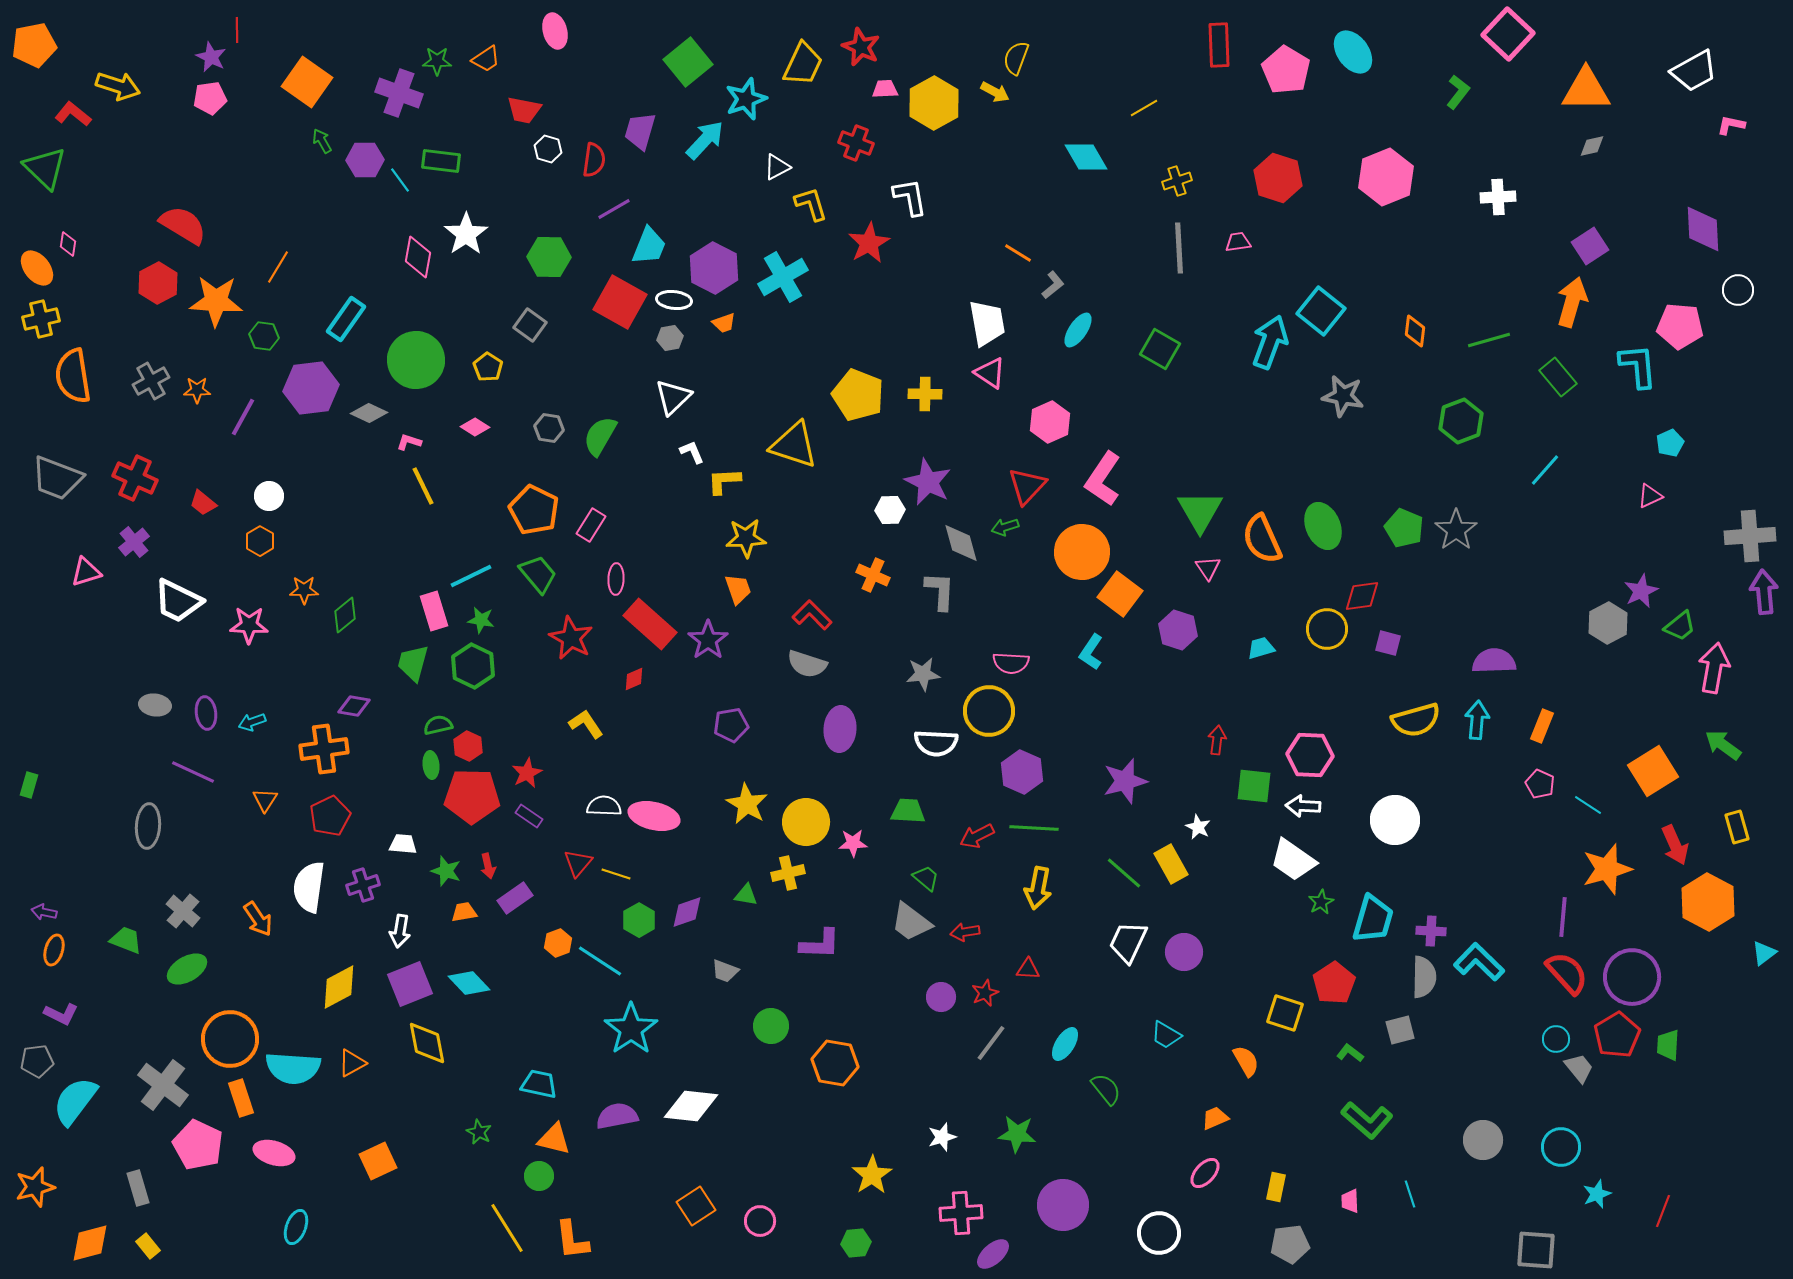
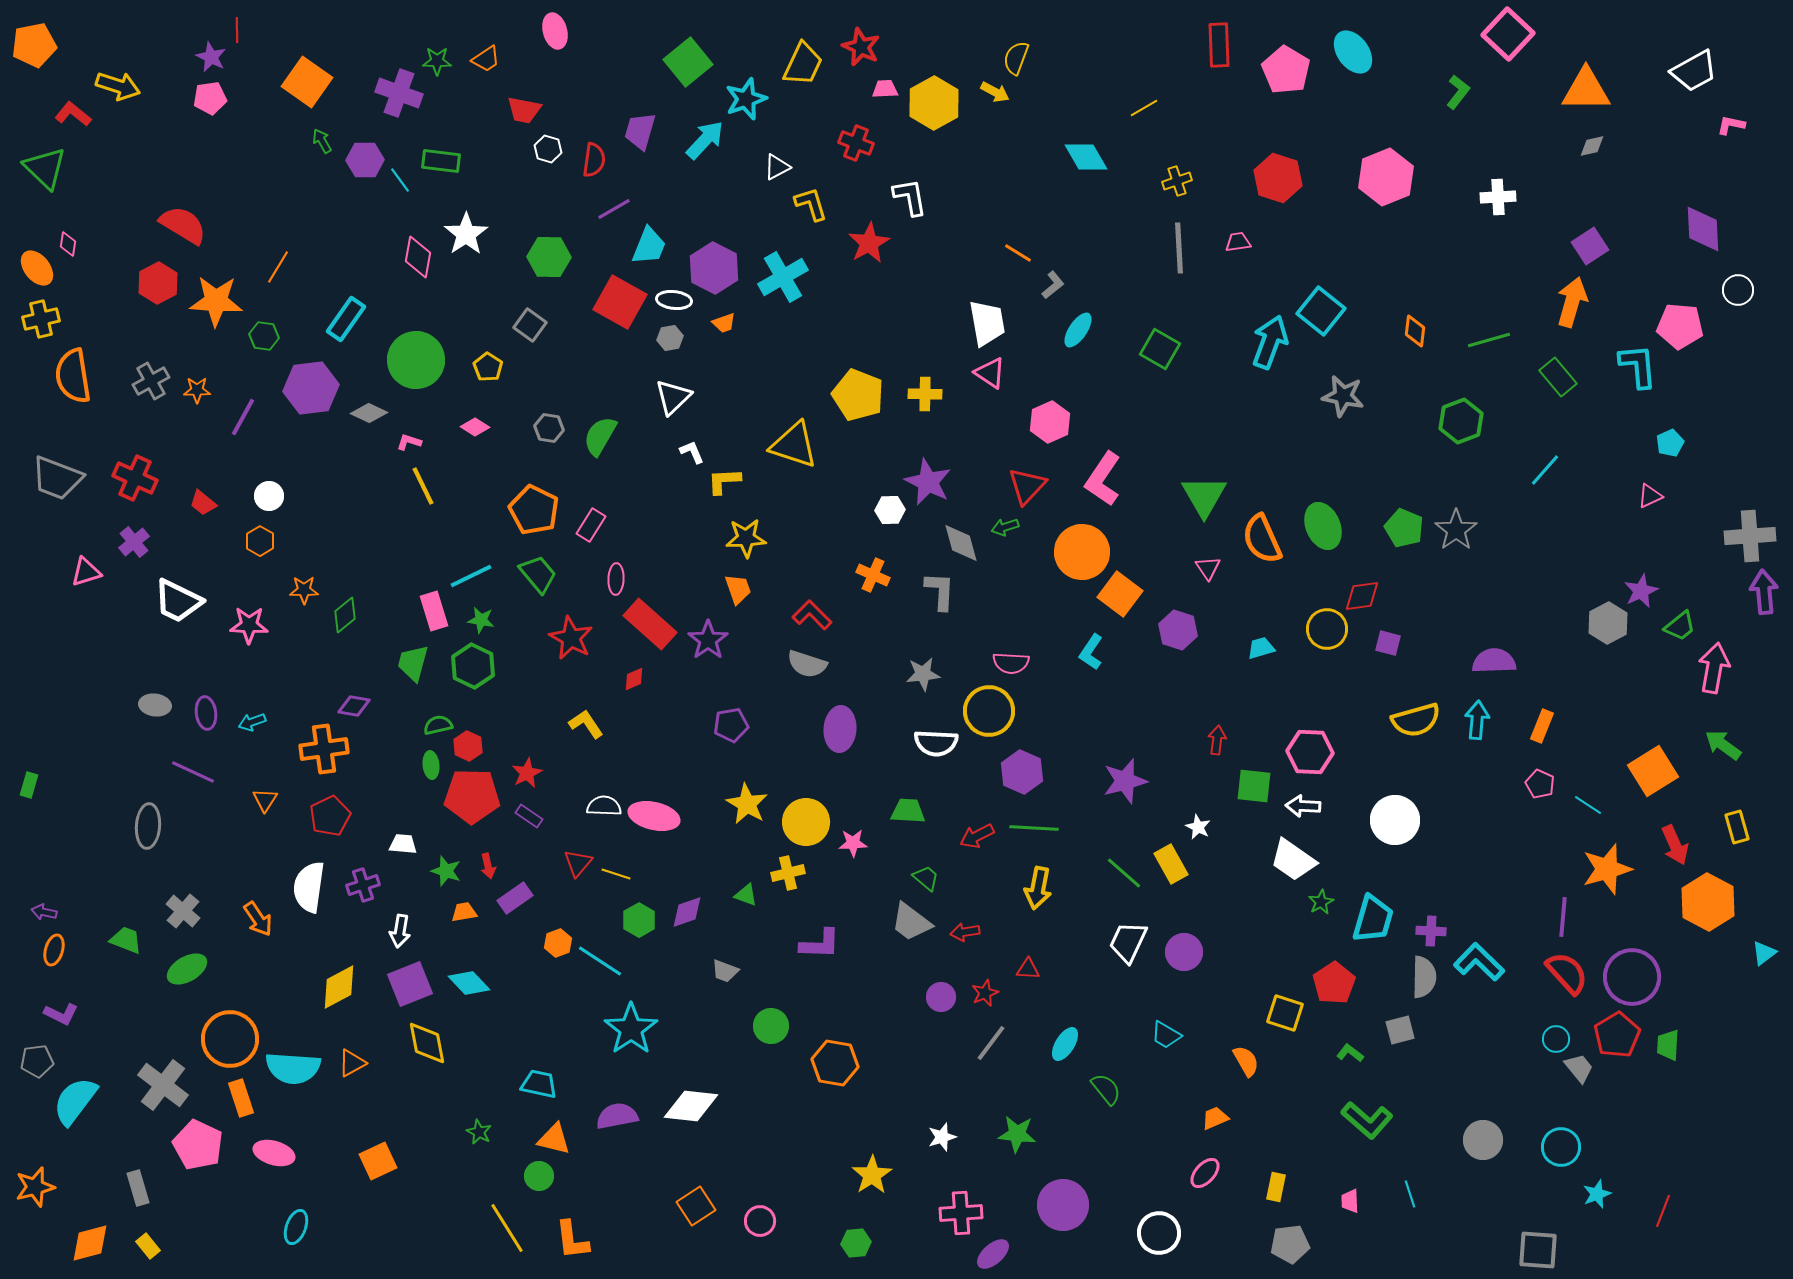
green triangle at (1200, 511): moved 4 px right, 15 px up
pink hexagon at (1310, 755): moved 3 px up
green triangle at (746, 895): rotated 10 degrees clockwise
gray square at (1536, 1250): moved 2 px right
